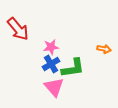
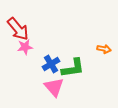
pink star: moved 26 px left
